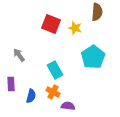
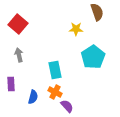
brown semicircle: rotated 24 degrees counterclockwise
red square: moved 33 px left; rotated 18 degrees clockwise
yellow star: moved 1 px right, 1 px down; rotated 16 degrees counterclockwise
gray arrow: rotated 24 degrees clockwise
cyan rectangle: rotated 18 degrees clockwise
orange cross: moved 2 px right
blue semicircle: moved 2 px right, 1 px down
purple semicircle: moved 1 px left; rotated 40 degrees clockwise
